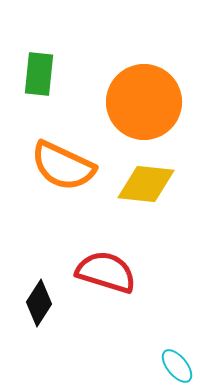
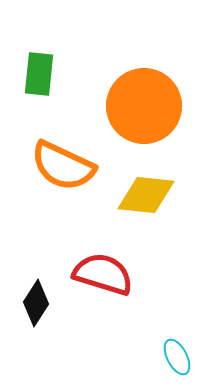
orange circle: moved 4 px down
yellow diamond: moved 11 px down
red semicircle: moved 3 px left, 2 px down
black diamond: moved 3 px left
cyan ellipse: moved 9 px up; rotated 12 degrees clockwise
